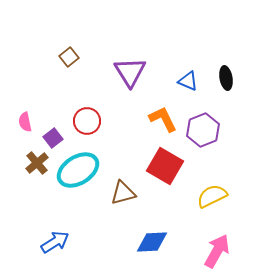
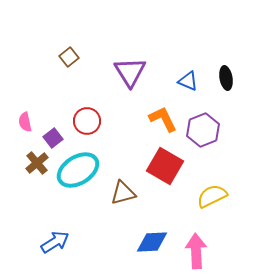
pink arrow: moved 21 px left; rotated 32 degrees counterclockwise
